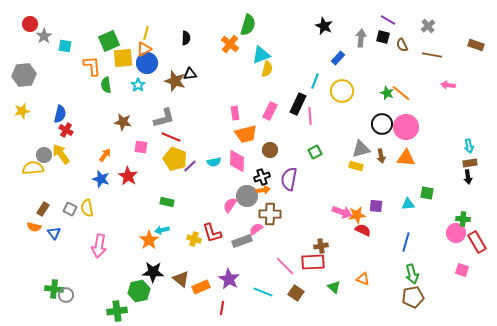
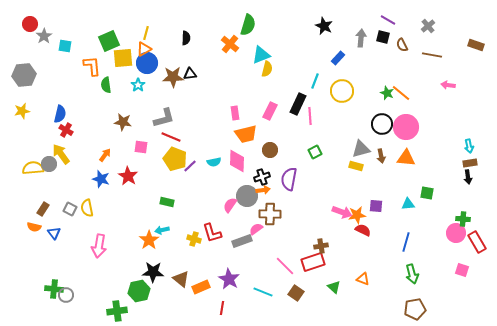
brown star at (175, 81): moved 2 px left, 4 px up; rotated 20 degrees counterclockwise
gray circle at (44, 155): moved 5 px right, 9 px down
red rectangle at (313, 262): rotated 15 degrees counterclockwise
brown pentagon at (413, 297): moved 2 px right, 12 px down
